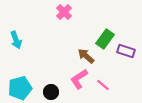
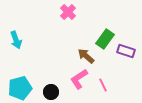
pink cross: moved 4 px right
pink line: rotated 24 degrees clockwise
